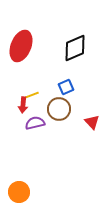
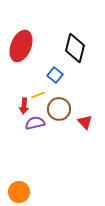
black diamond: rotated 52 degrees counterclockwise
blue square: moved 11 px left, 12 px up; rotated 28 degrees counterclockwise
yellow line: moved 6 px right
red arrow: moved 1 px right, 1 px down
red triangle: moved 7 px left
